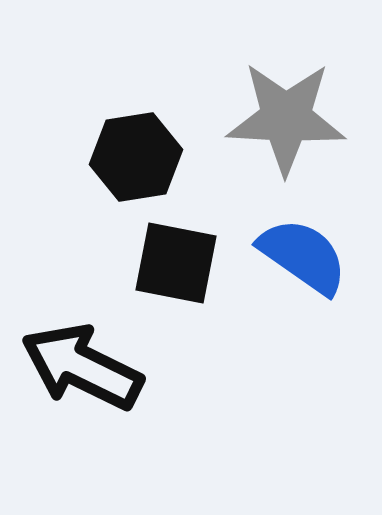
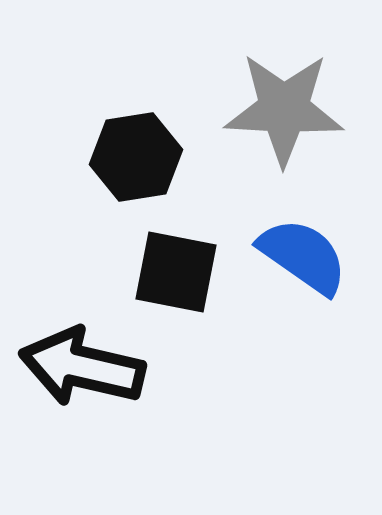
gray star: moved 2 px left, 9 px up
black square: moved 9 px down
black arrow: rotated 13 degrees counterclockwise
